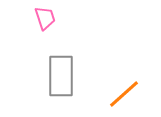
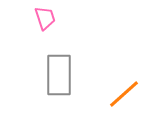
gray rectangle: moved 2 px left, 1 px up
